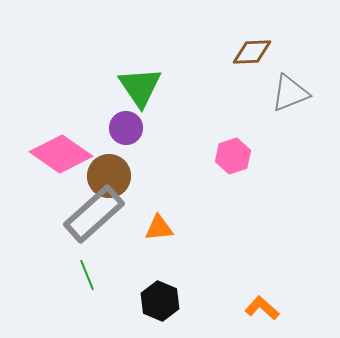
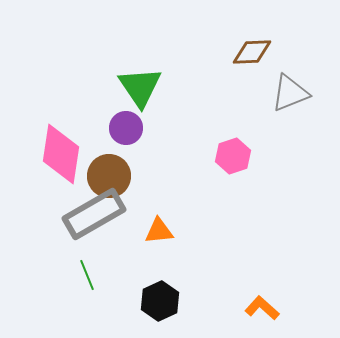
pink diamond: rotated 64 degrees clockwise
gray rectangle: rotated 12 degrees clockwise
orange triangle: moved 3 px down
black hexagon: rotated 12 degrees clockwise
